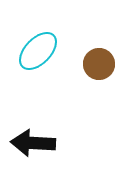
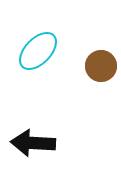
brown circle: moved 2 px right, 2 px down
